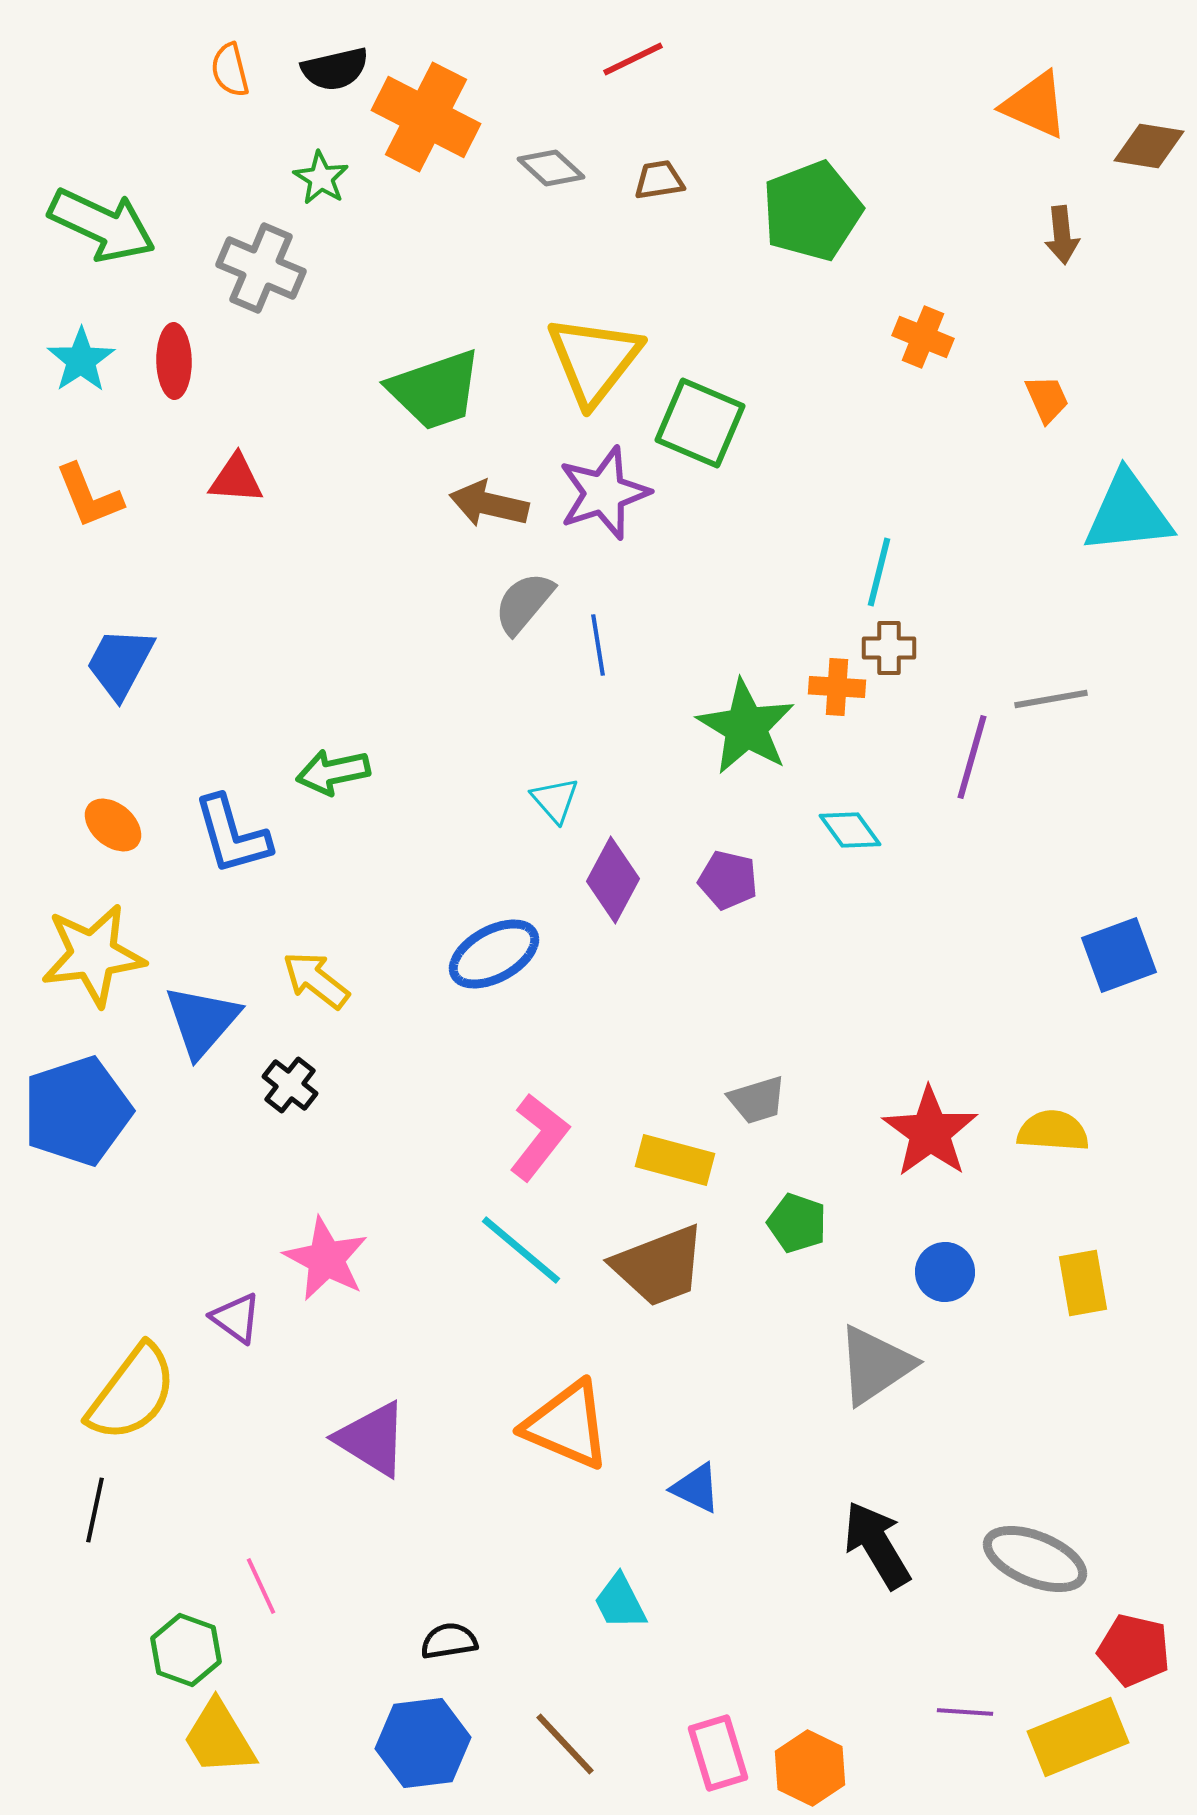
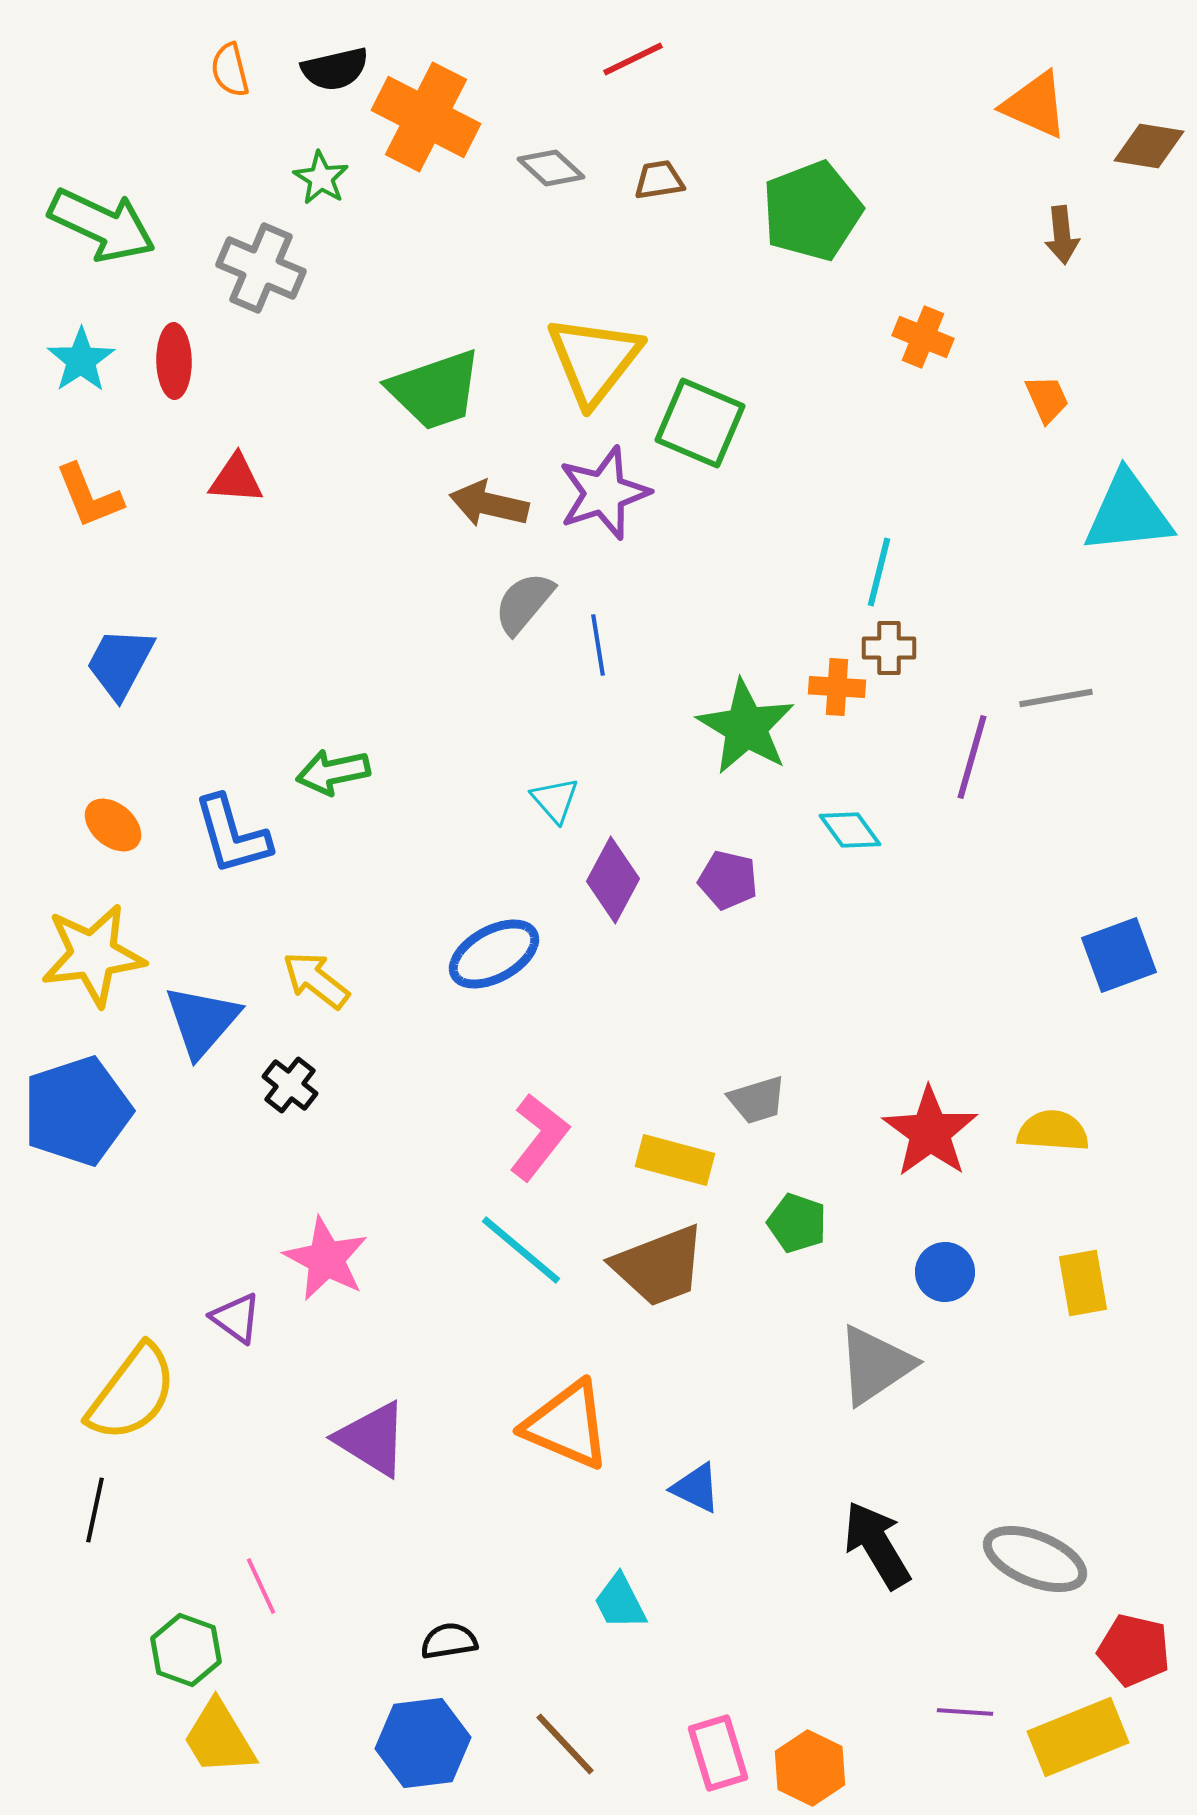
gray line at (1051, 699): moved 5 px right, 1 px up
